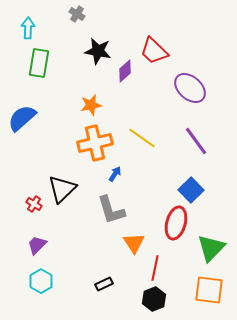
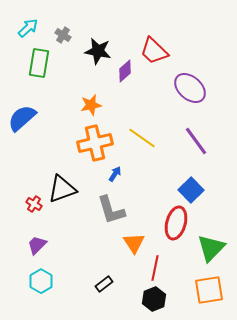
gray cross: moved 14 px left, 21 px down
cyan arrow: rotated 45 degrees clockwise
black triangle: rotated 24 degrees clockwise
black rectangle: rotated 12 degrees counterclockwise
orange square: rotated 16 degrees counterclockwise
